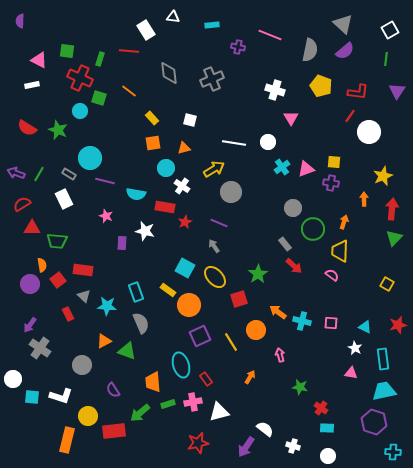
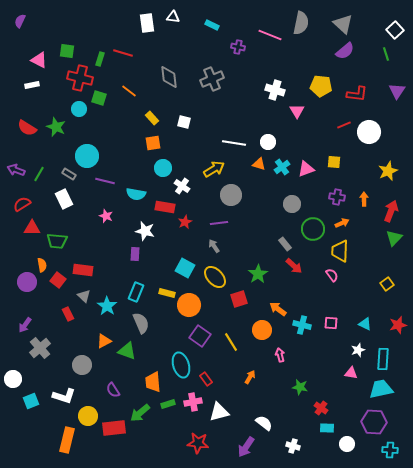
purple semicircle at (20, 21): rotated 24 degrees clockwise
cyan rectangle at (212, 25): rotated 32 degrees clockwise
white rectangle at (146, 30): moved 1 px right, 7 px up; rotated 24 degrees clockwise
white square at (390, 30): moved 5 px right; rotated 12 degrees counterclockwise
gray semicircle at (310, 50): moved 9 px left, 27 px up
red line at (129, 51): moved 6 px left, 2 px down; rotated 12 degrees clockwise
green line at (386, 59): moved 5 px up; rotated 24 degrees counterclockwise
gray diamond at (169, 73): moved 4 px down
red cross at (80, 78): rotated 10 degrees counterclockwise
yellow pentagon at (321, 86): rotated 15 degrees counterclockwise
red L-shape at (358, 92): moved 1 px left, 2 px down
cyan circle at (80, 111): moved 1 px left, 2 px up
red line at (350, 116): moved 6 px left, 9 px down; rotated 32 degrees clockwise
pink triangle at (291, 118): moved 6 px right, 7 px up
white square at (190, 120): moved 6 px left, 2 px down
green star at (58, 130): moved 2 px left, 3 px up
orange triangle at (184, 148): moved 75 px right, 16 px down; rotated 32 degrees clockwise
cyan circle at (90, 158): moved 3 px left, 2 px up
cyan circle at (166, 168): moved 3 px left
purple arrow at (16, 173): moved 3 px up
yellow star at (383, 176): moved 5 px right, 5 px up
purple cross at (331, 183): moved 6 px right, 14 px down
gray circle at (231, 192): moved 3 px down
gray circle at (293, 208): moved 1 px left, 4 px up
red arrow at (392, 209): moved 1 px left, 2 px down; rotated 15 degrees clockwise
orange arrow at (344, 222): moved 2 px left, 1 px down; rotated 48 degrees clockwise
purple line at (219, 223): rotated 30 degrees counterclockwise
purple rectangle at (122, 243): moved 13 px right, 11 px down
pink semicircle at (332, 275): rotated 16 degrees clockwise
red square at (58, 280): rotated 14 degrees counterclockwise
purple circle at (30, 284): moved 3 px left, 2 px up
yellow square at (387, 284): rotated 24 degrees clockwise
yellow rectangle at (168, 290): moved 1 px left, 3 px down; rotated 21 degrees counterclockwise
cyan rectangle at (136, 292): rotated 42 degrees clockwise
cyan star at (107, 306): rotated 30 degrees clockwise
orange arrow at (278, 312): moved 3 px up
cyan cross at (302, 321): moved 4 px down
purple arrow at (30, 325): moved 5 px left
cyan triangle at (365, 327): moved 3 px up
orange circle at (256, 330): moved 6 px right
purple square at (200, 336): rotated 30 degrees counterclockwise
gray cross at (40, 348): rotated 15 degrees clockwise
white star at (355, 348): moved 3 px right, 2 px down; rotated 24 degrees clockwise
cyan rectangle at (383, 359): rotated 10 degrees clockwise
cyan trapezoid at (384, 391): moved 3 px left, 2 px up
white L-shape at (61, 396): moved 3 px right
cyan square at (32, 397): moved 1 px left, 4 px down; rotated 28 degrees counterclockwise
purple hexagon at (374, 422): rotated 15 degrees counterclockwise
white semicircle at (265, 429): moved 1 px left, 6 px up
red rectangle at (114, 431): moved 3 px up
red star at (198, 443): rotated 20 degrees clockwise
cyan cross at (393, 452): moved 3 px left, 2 px up
white circle at (328, 456): moved 19 px right, 12 px up
